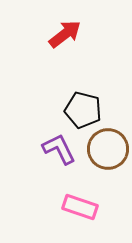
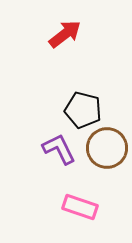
brown circle: moved 1 px left, 1 px up
